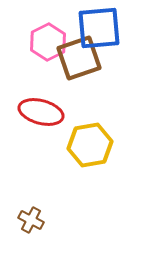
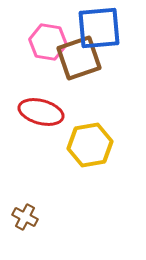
pink hexagon: rotated 24 degrees counterclockwise
brown cross: moved 6 px left, 3 px up
